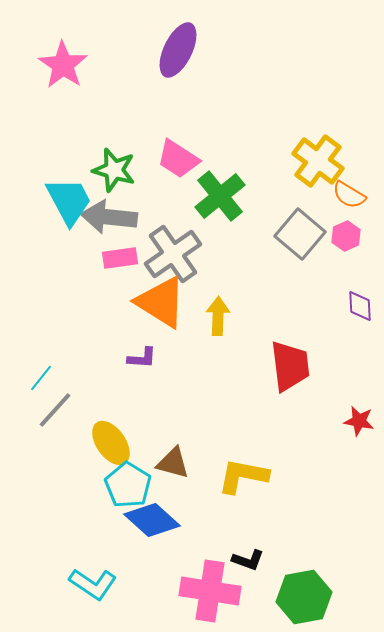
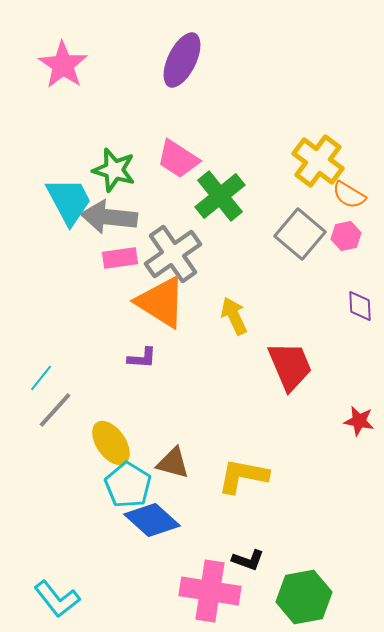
purple ellipse: moved 4 px right, 10 px down
pink hexagon: rotated 12 degrees clockwise
yellow arrow: moved 16 px right; rotated 27 degrees counterclockwise
red trapezoid: rotated 16 degrees counterclockwise
cyan L-shape: moved 36 px left, 15 px down; rotated 18 degrees clockwise
